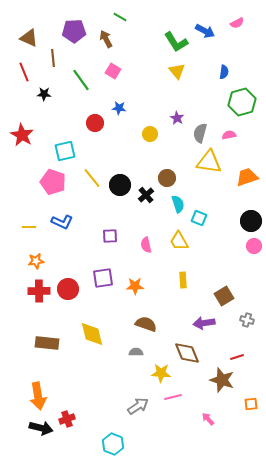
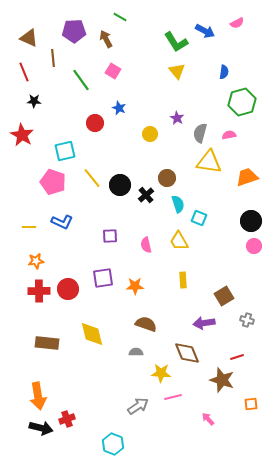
black star at (44, 94): moved 10 px left, 7 px down
blue star at (119, 108): rotated 16 degrees clockwise
